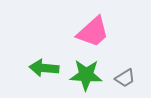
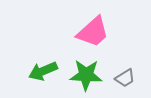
green arrow: moved 1 px left, 3 px down; rotated 28 degrees counterclockwise
